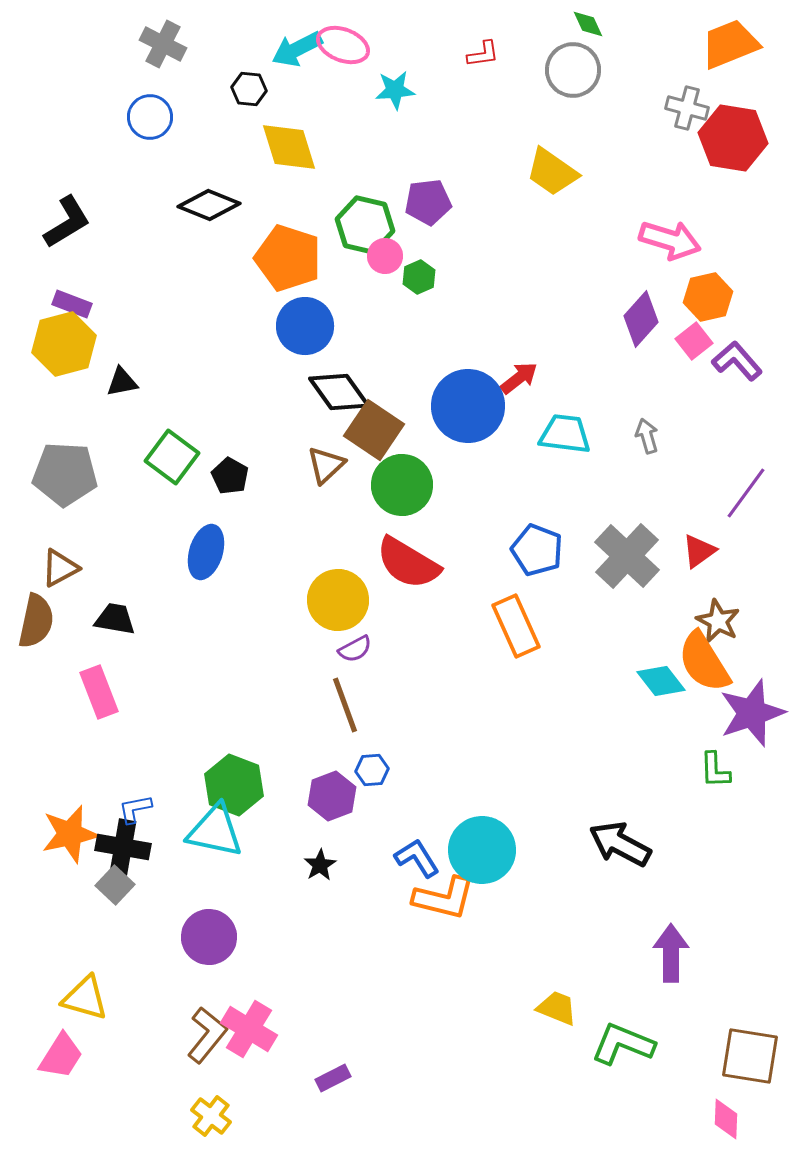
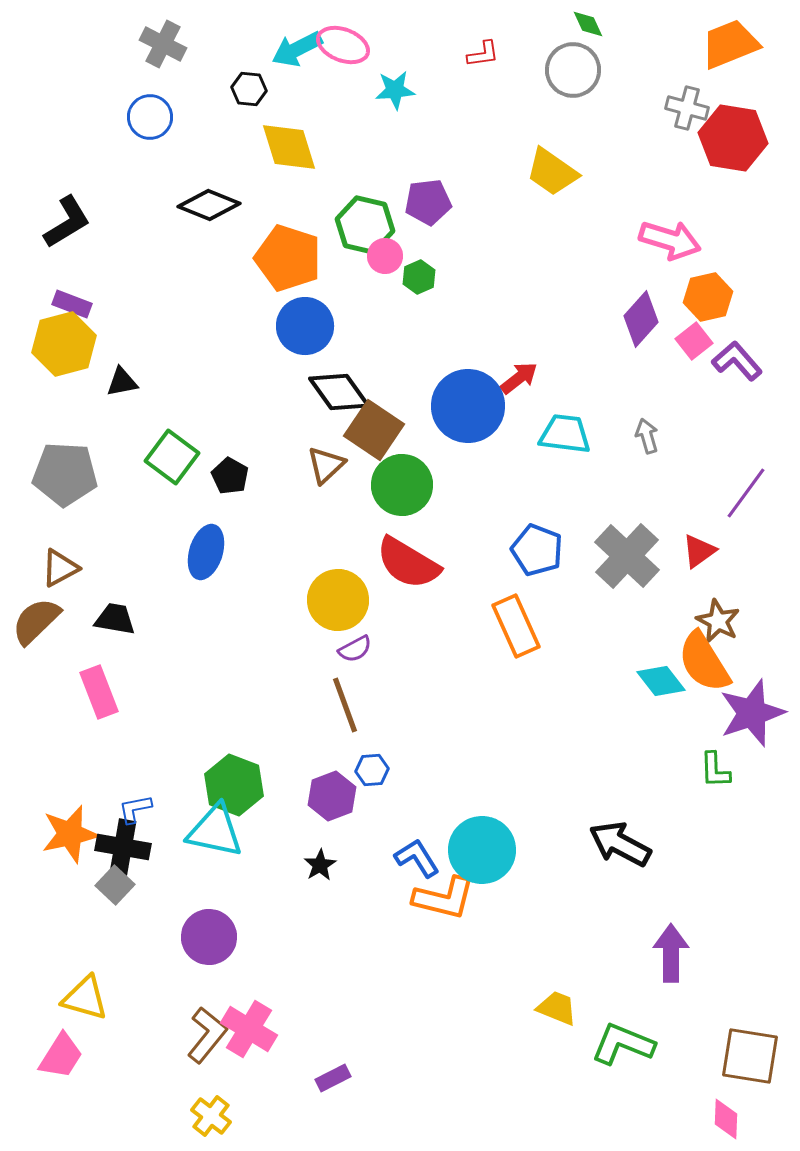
brown semicircle at (36, 621): rotated 146 degrees counterclockwise
